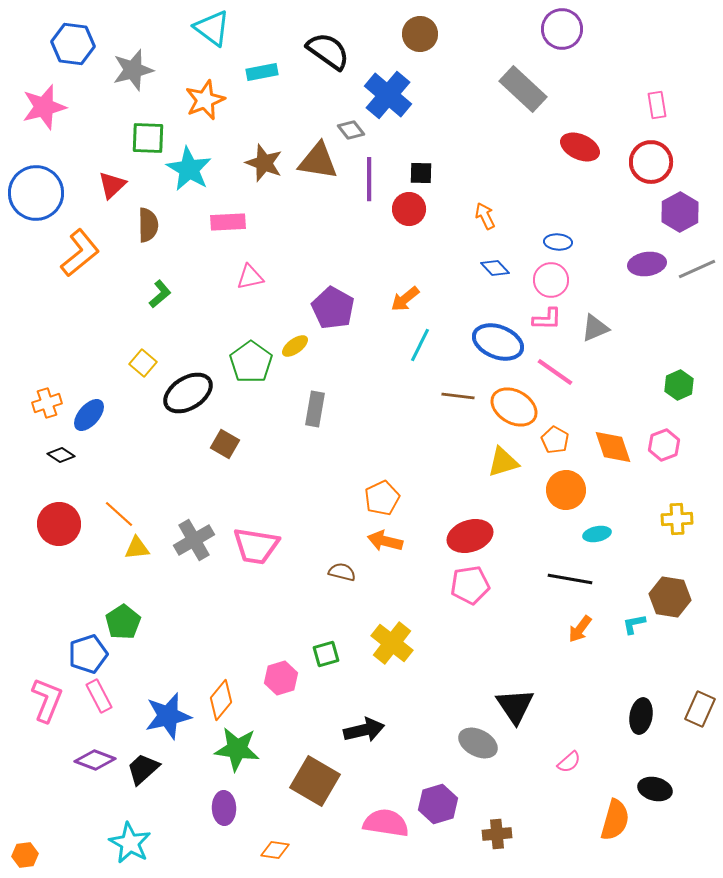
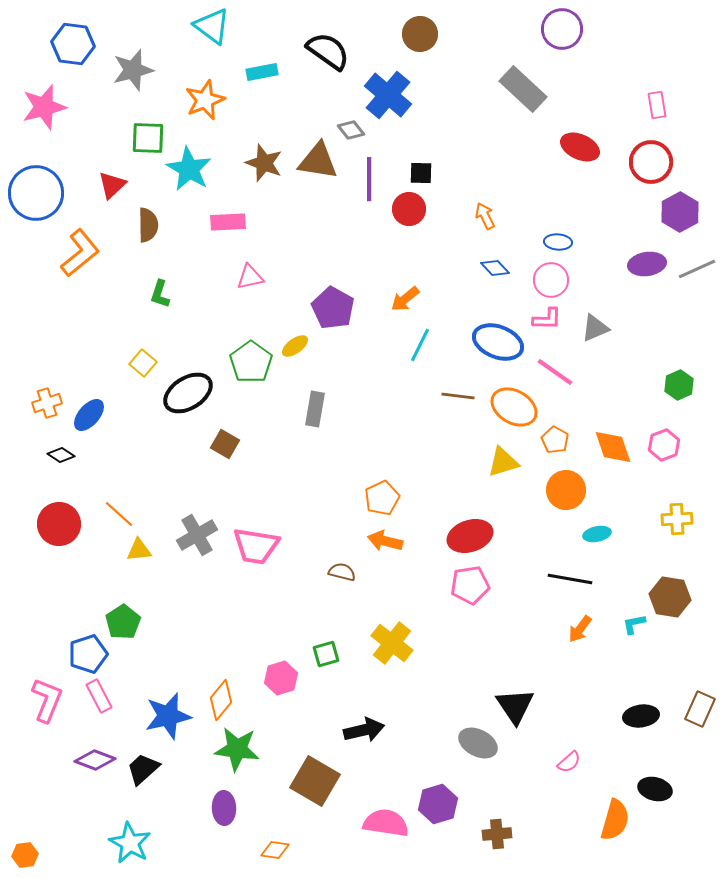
cyan triangle at (212, 28): moved 2 px up
green L-shape at (160, 294): rotated 148 degrees clockwise
gray cross at (194, 540): moved 3 px right, 5 px up
yellow triangle at (137, 548): moved 2 px right, 2 px down
black ellipse at (641, 716): rotated 72 degrees clockwise
